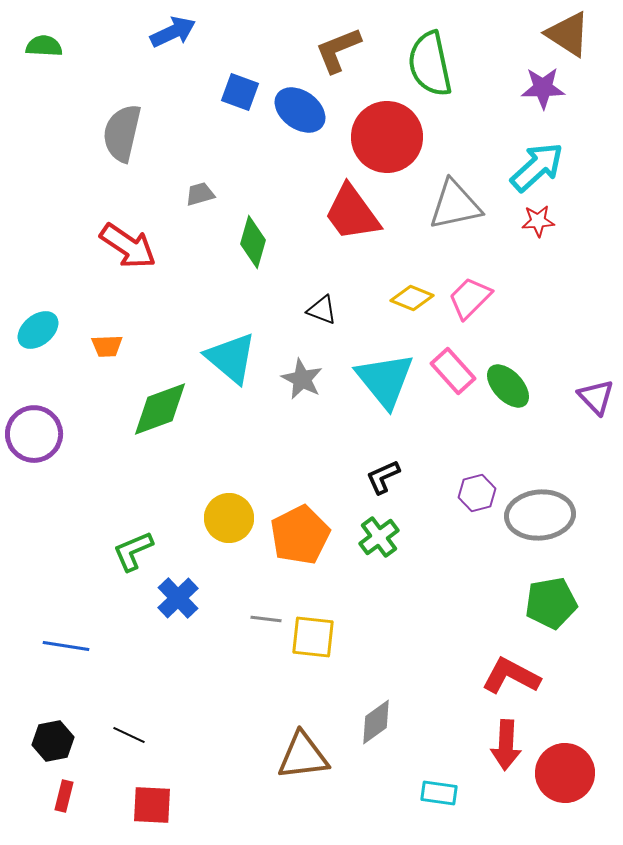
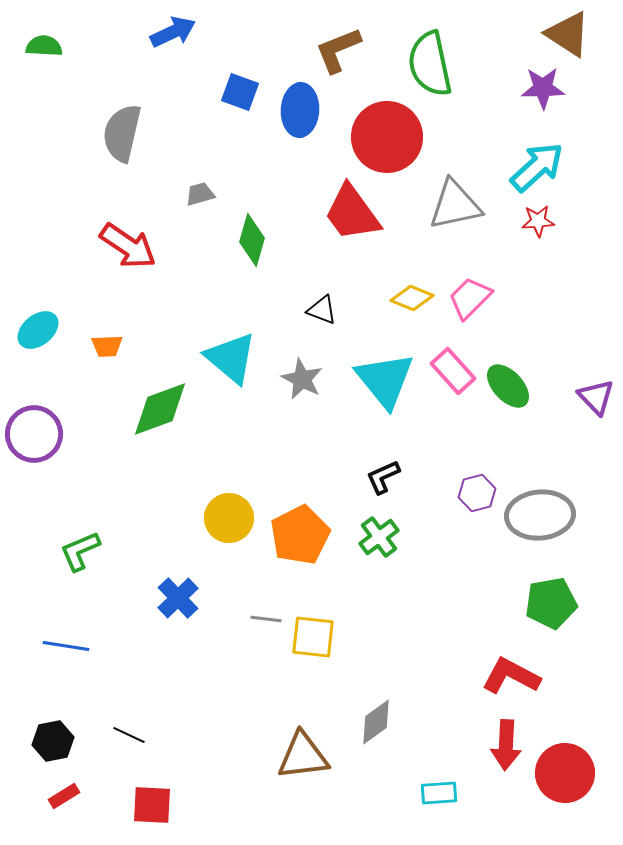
blue ellipse at (300, 110): rotated 57 degrees clockwise
green diamond at (253, 242): moved 1 px left, 2 px up
green L-shape at (133, 551): moved 53 px left
cyan rectangle at (439, 793): rotated 12 degrees counterclockwise
red rectangle at (64, 796): rotated 44 degrees clockwise
